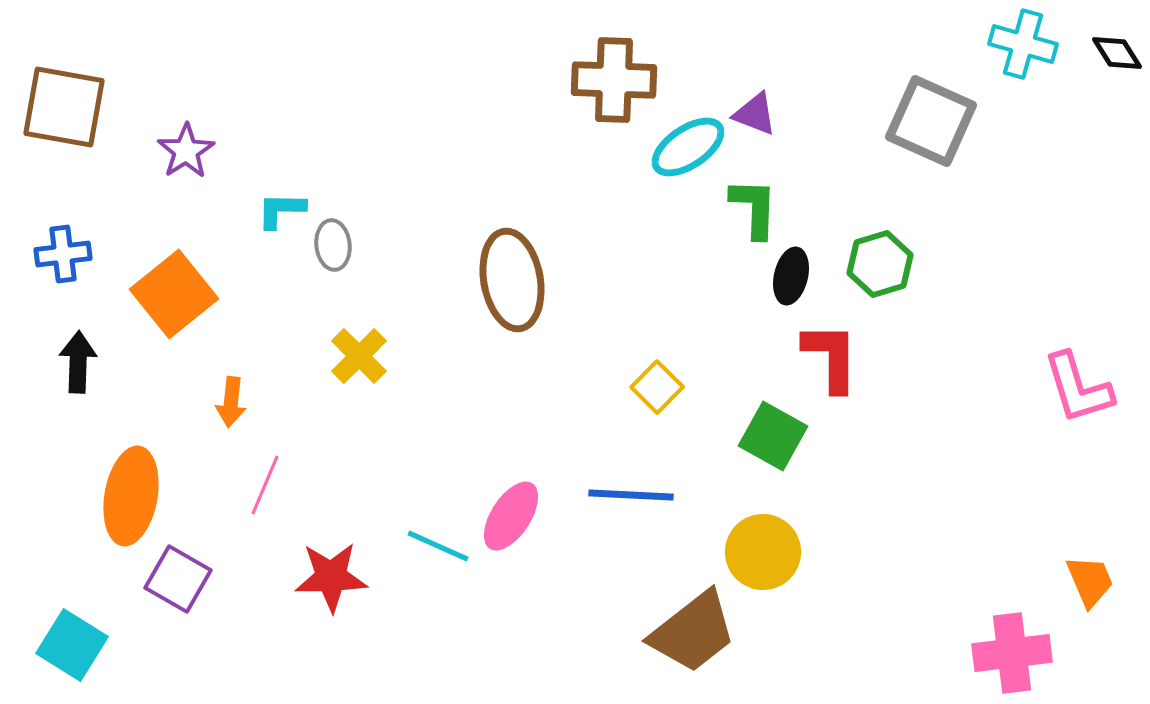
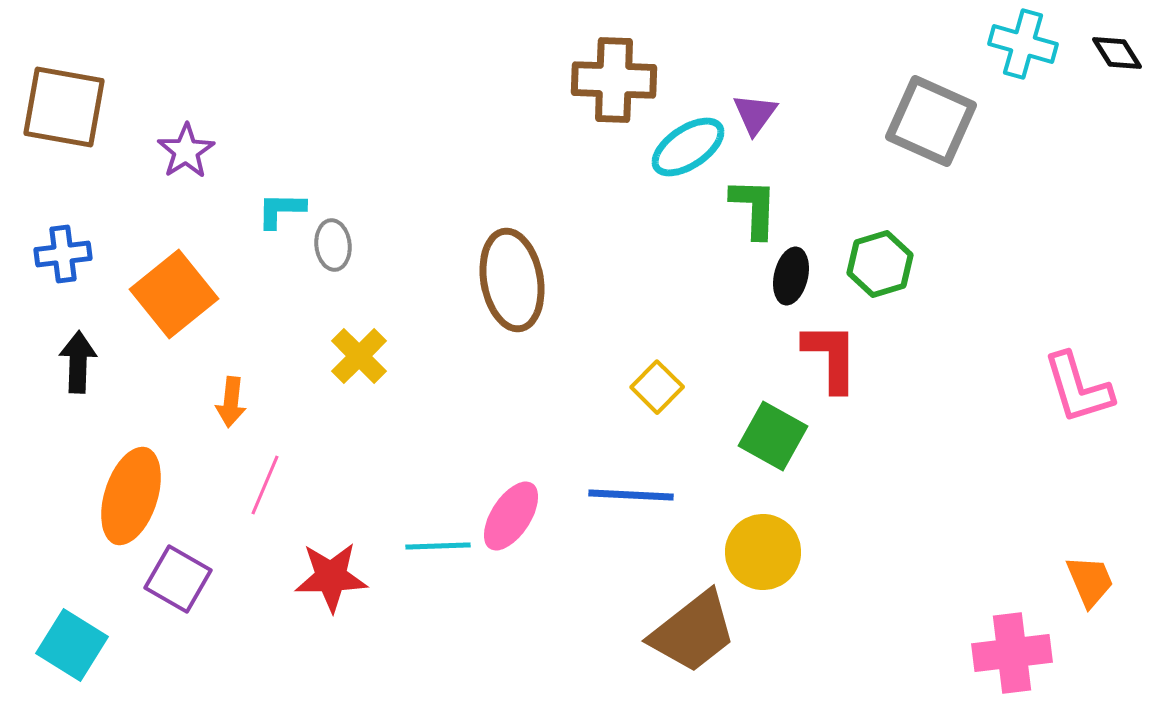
purple triangle: rotated 45 degrees clockwise
orange ellipse: rotated 8 degrees clockwise
cyan line: rotated 26 degrees counterclockwise
